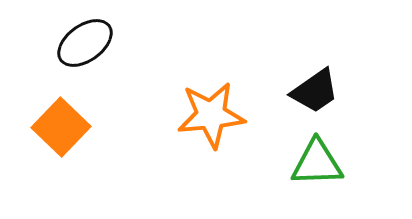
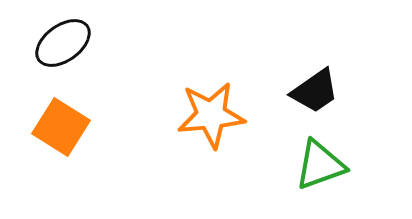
black ellipse: moved 22 px left
orange square: rotated 12 degrees counterclockwise
green triangle: moved 3 px right, 2 px down; rotated 18 degrees counterclockwise
